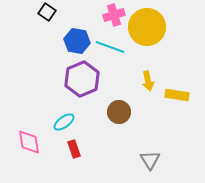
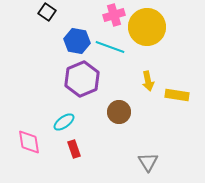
gray triangle: moved 2 px left, 2 px down
